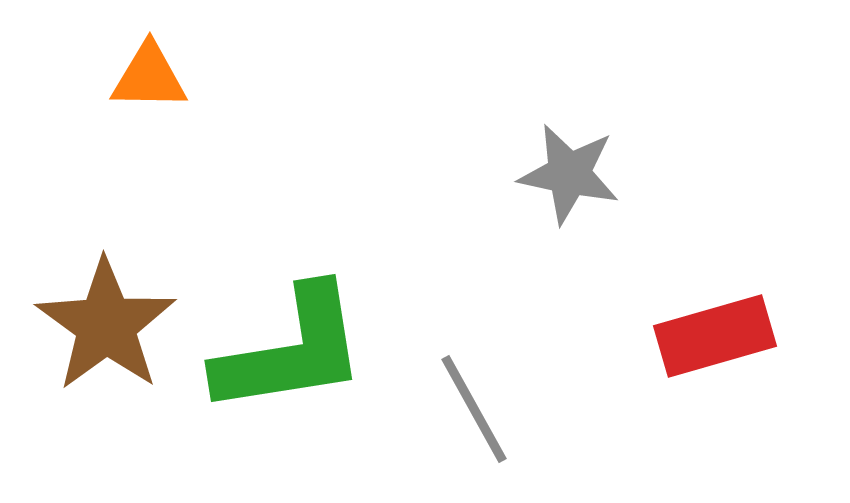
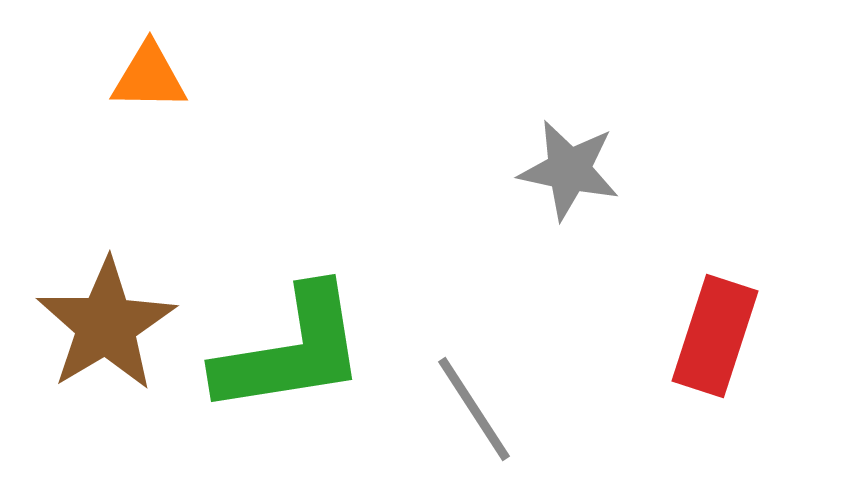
gray star: moved 4 px up
brown star: rotated 5 degrees clockwise
red rectangle: rotated 56 degrees counterclockwise
gray line: rotated 4 degrees counterclockwise
